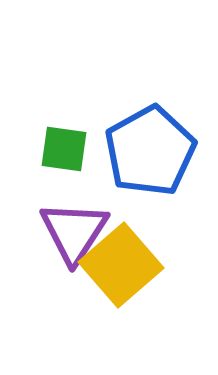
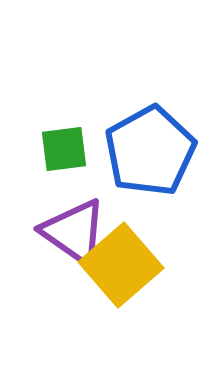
green square: rotated 15 degrees counterclockwise
purple triangle: rotated 28 degrees counterclockwise
